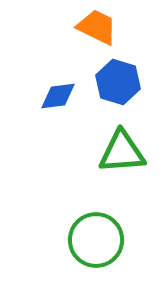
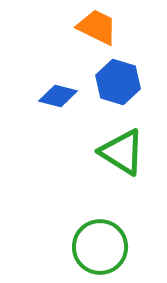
blue diamond: rotated 21 degrees clockwise
green triangle: rotated 36 degrees clockwise
green circle: moved 4 px right, 7 px down
